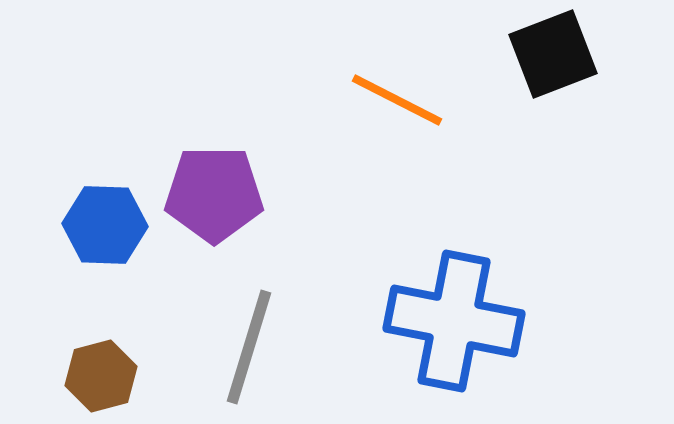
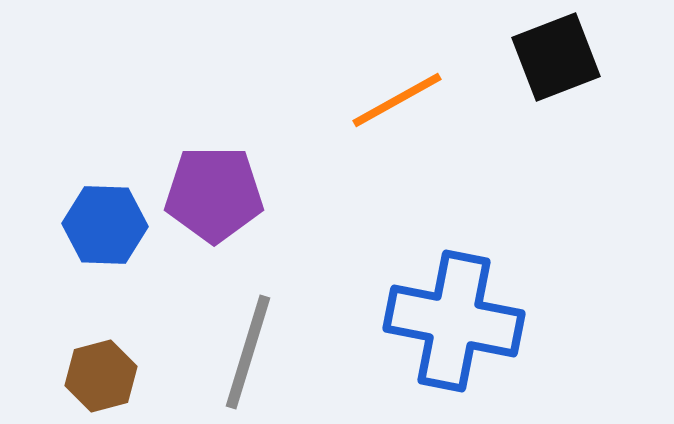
black square: moved 3 px right, 3 px down
orange line: rotated 56 degrees counterclockwise
gray line: moved 1 px left, 5 px down
